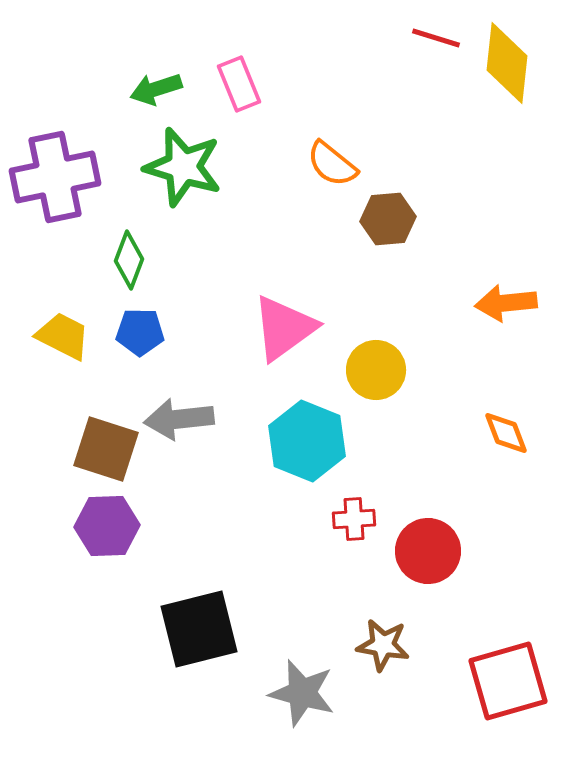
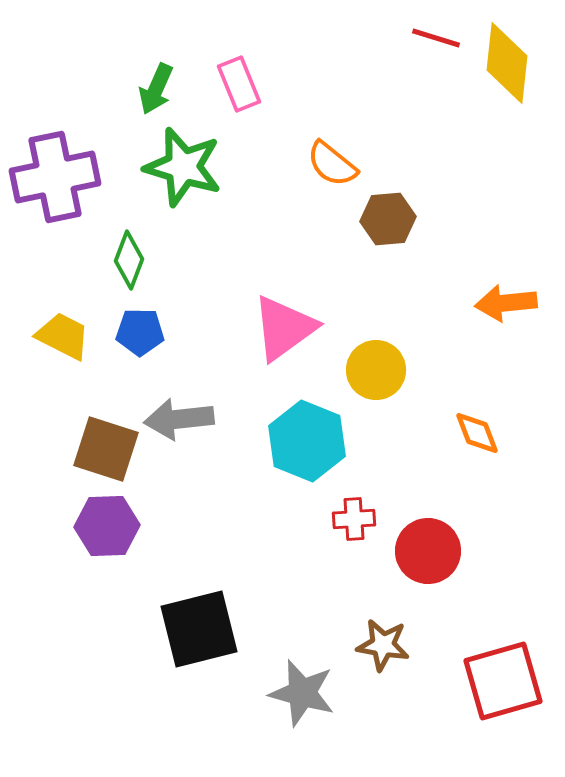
green arrow: rotated 48 degrees counterclockwise
orange diamond: moved 29 px left
red square: moved 5 px left
